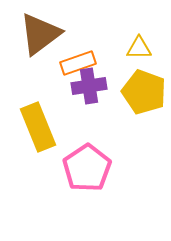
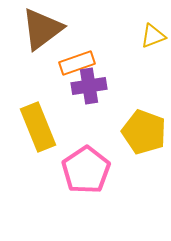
brown triangle: moved 2 px right, 5 px up
yellow triangle: moved 14 px right, 12 px up; rotated 20 degrees counterclockwise
orange rectangle: moved 1 px left
yellow pentagon: moved 40 px down
pink pentagon: moved 1 px left, 2 px down
